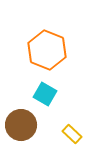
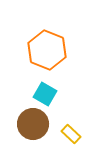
brown circle: moved 12 px right, 1 px up
yellow rectangle: moved 1 px left
